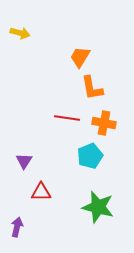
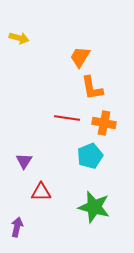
yellow arrow: moved 1 px left, 5 px down
green star: moved 4 px left
